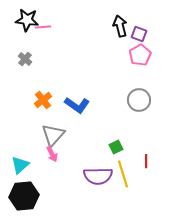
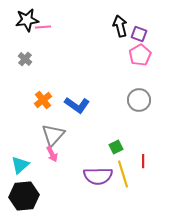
black star: rotated 15 degrees counterclockwise
red line: moved 3 px left
